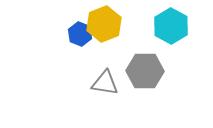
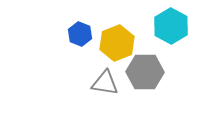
yellow hexagon: moved 13 px right, 19 px down
gray hexagon: moved 1 px down
